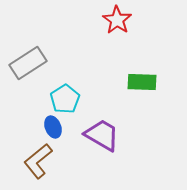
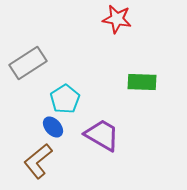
red star: moved 1 px up; rotated 24 degrees counterclockwise
blue ellipse: rotated 20 degrees counterclockwise
